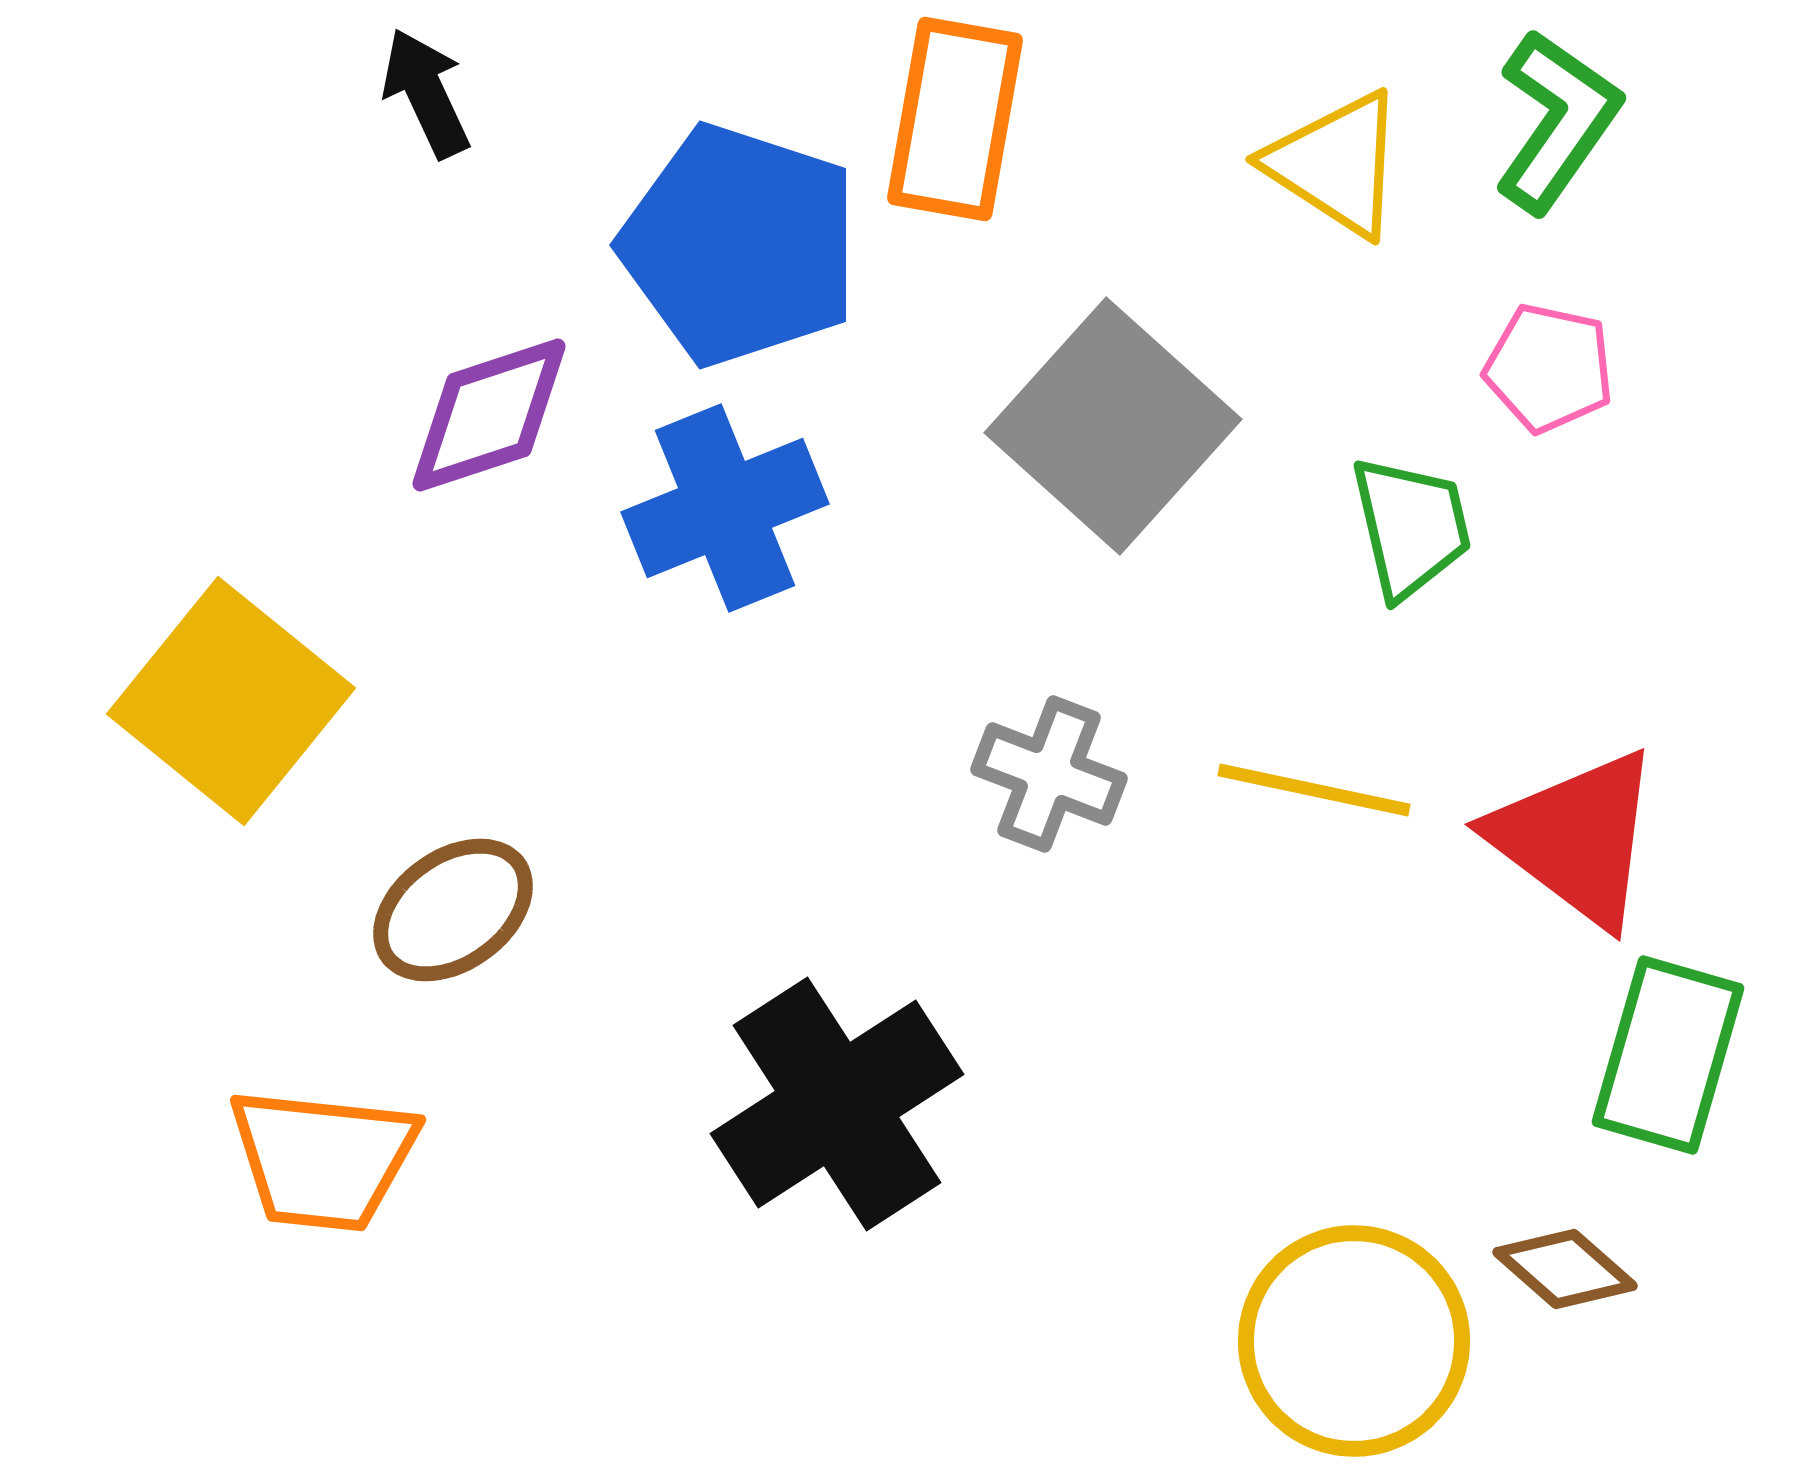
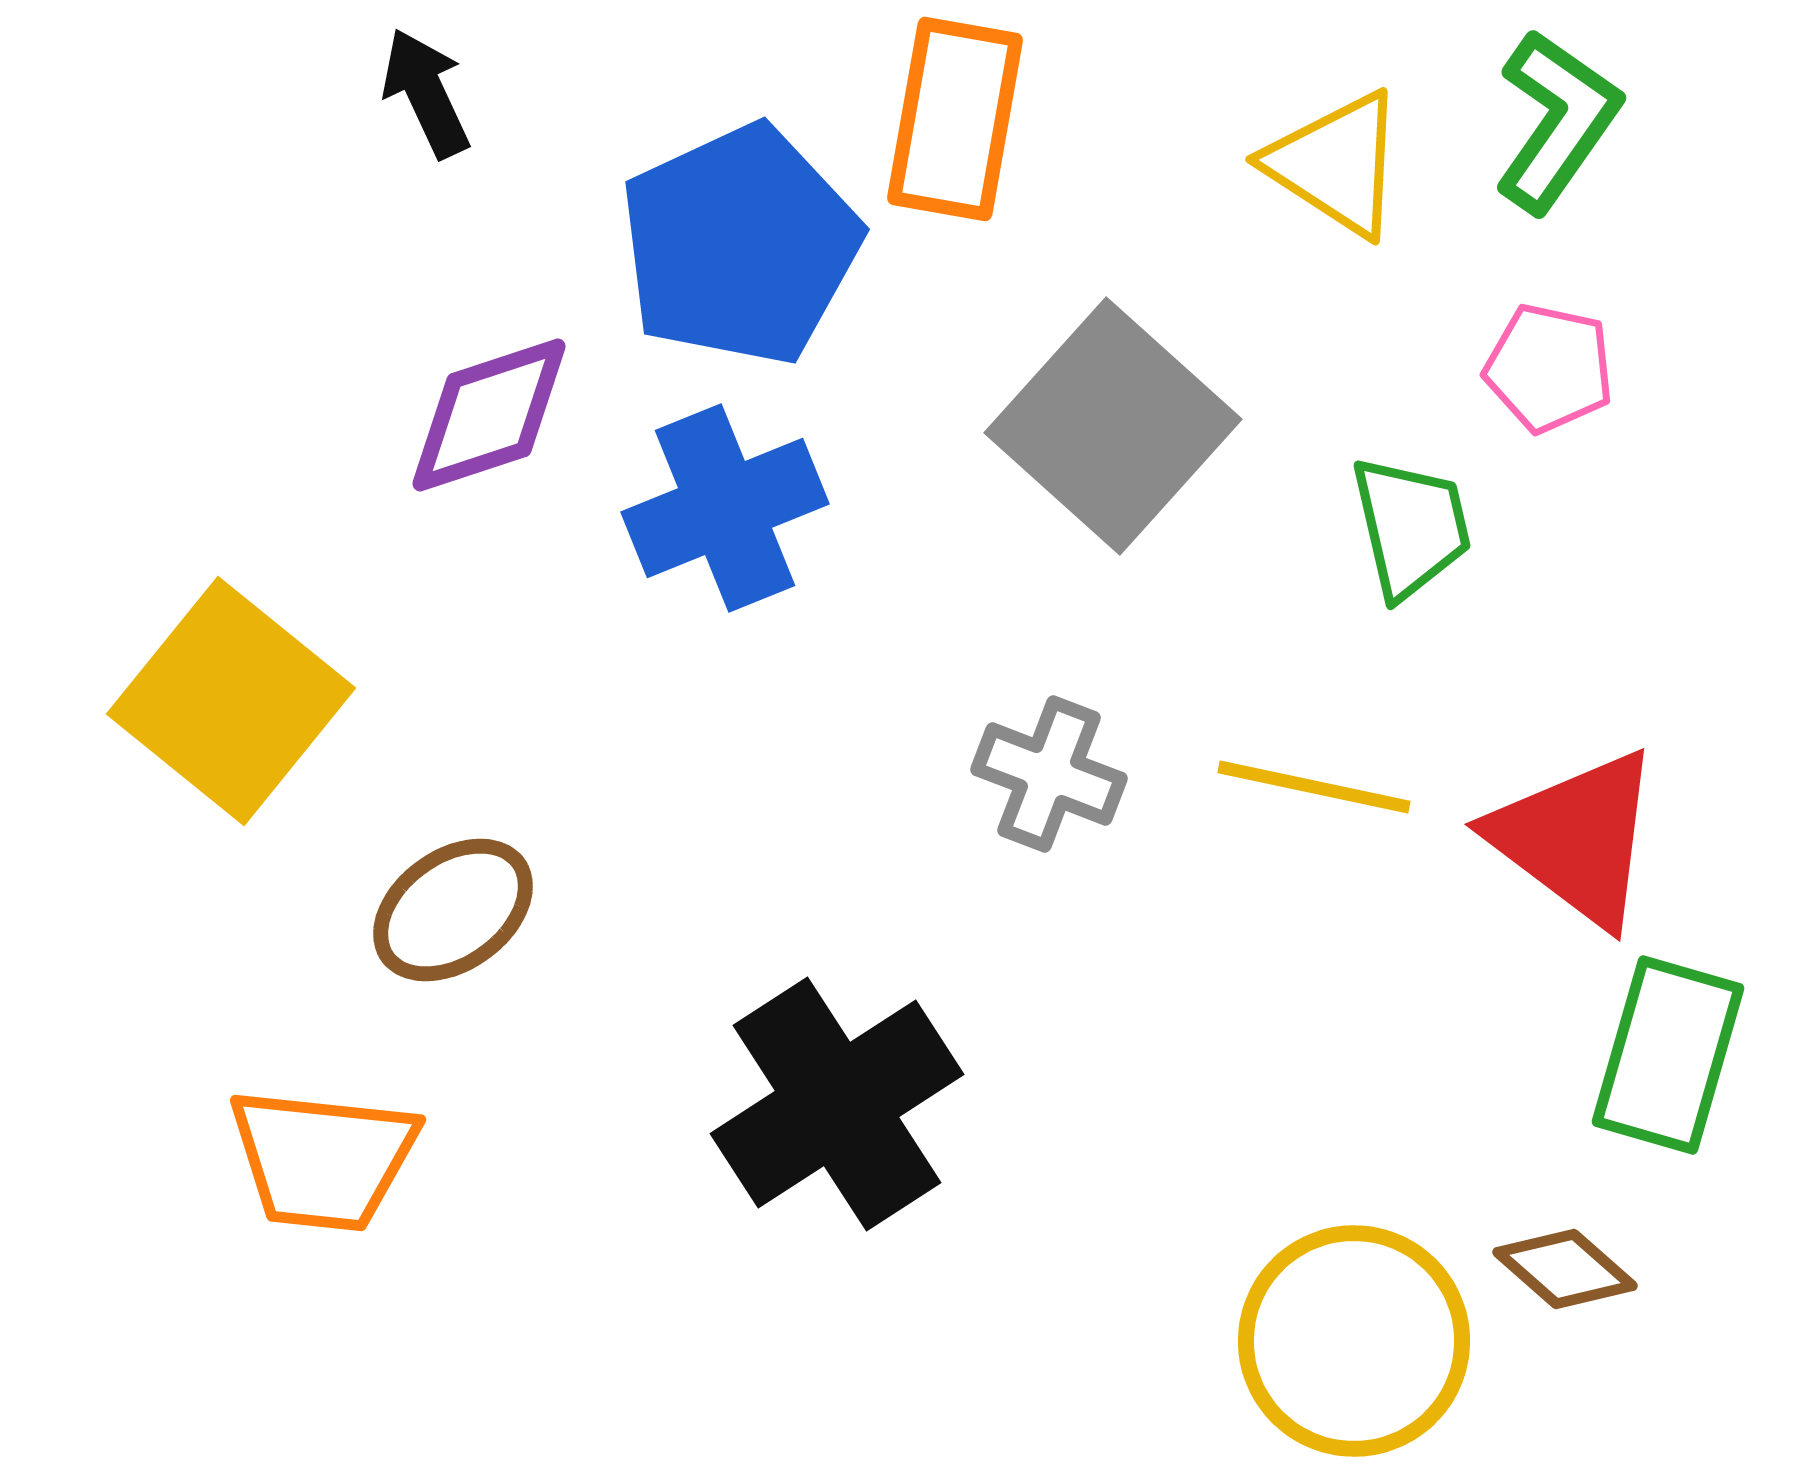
blue pentagon: rotated 29 degrees clockwise
yellow line: moved 3 px up
